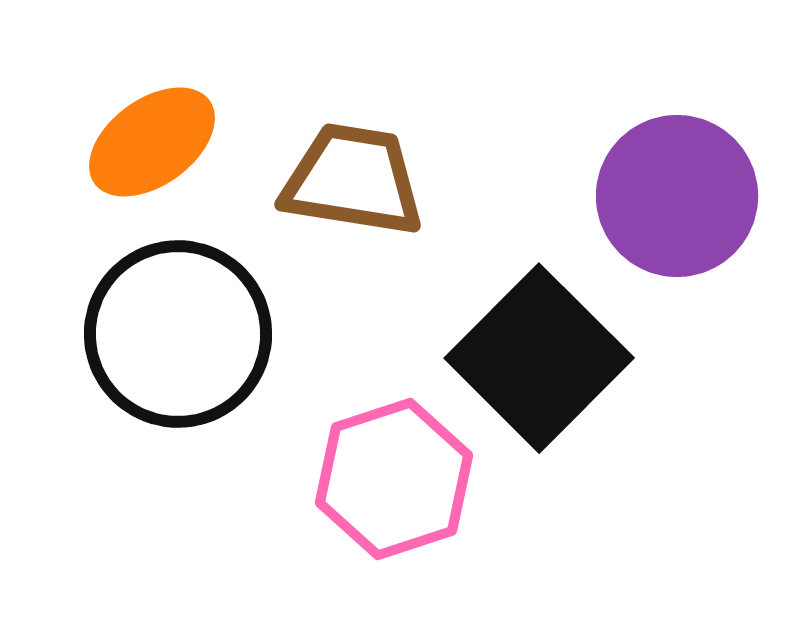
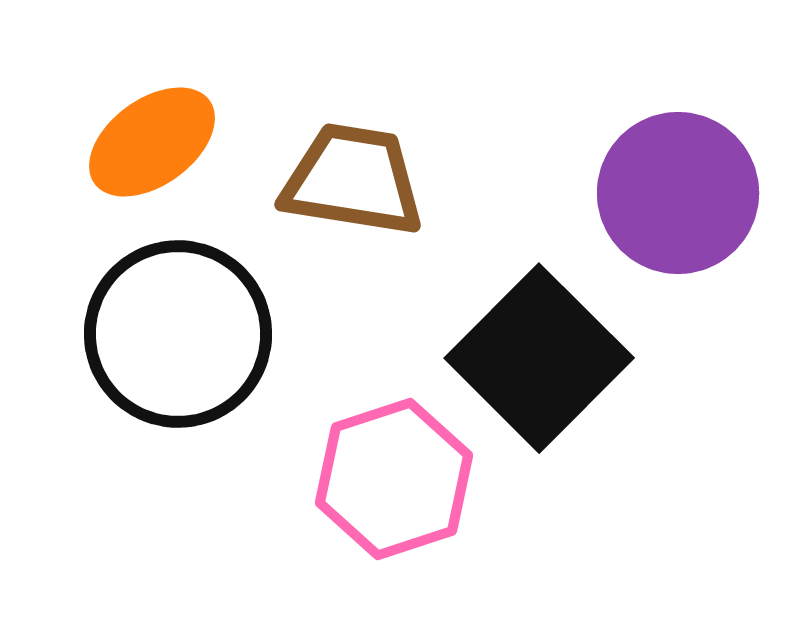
purple circle: moved 1 px right, 3 px up
